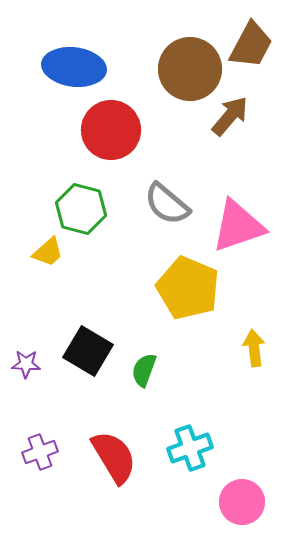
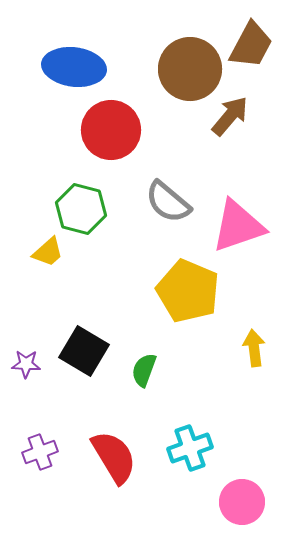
gray semicircle: moved 1 px right, 2 px up
yellow pentagon: moved 3 px down
black square: moved 4 px left
